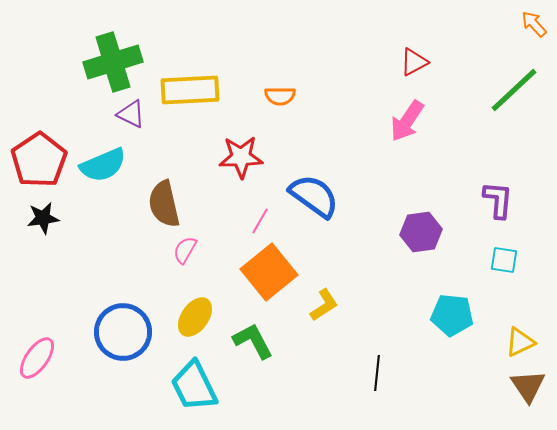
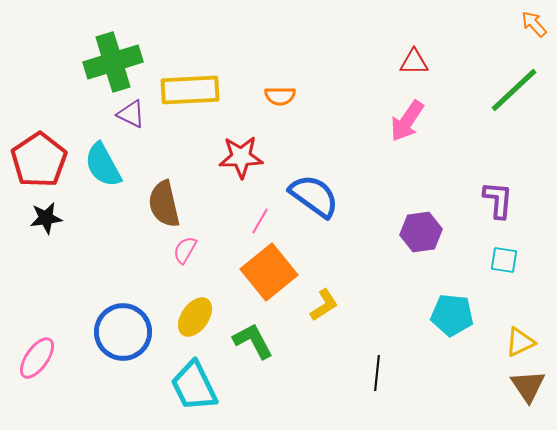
red triangle: rotated 28 degrees clockwise
cyan semicircle: rotated 84 degrees clockwise
black star: moved 3 px right
